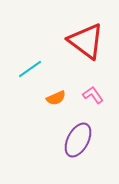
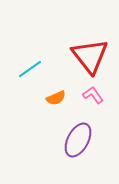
red triangle: moved 4 px right, 15 px down; rotated 15 degrees clockwise
